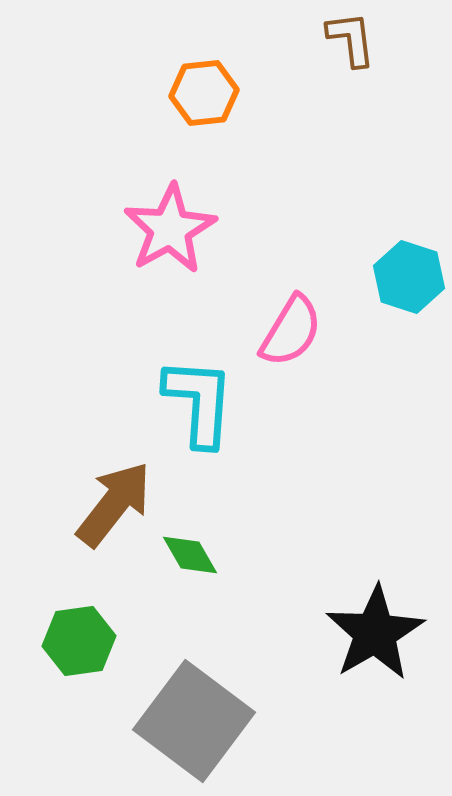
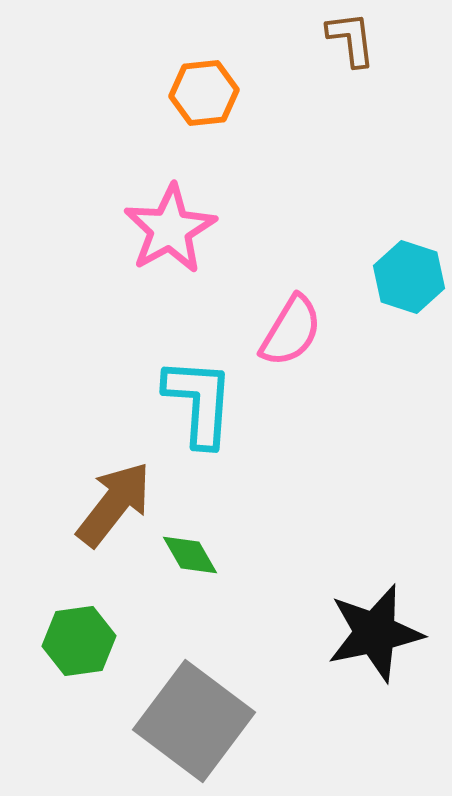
black star: rotated 18 degrees clockwise
